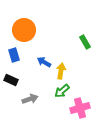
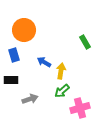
black rectangle: rotated 24 degrees counterclockwise
